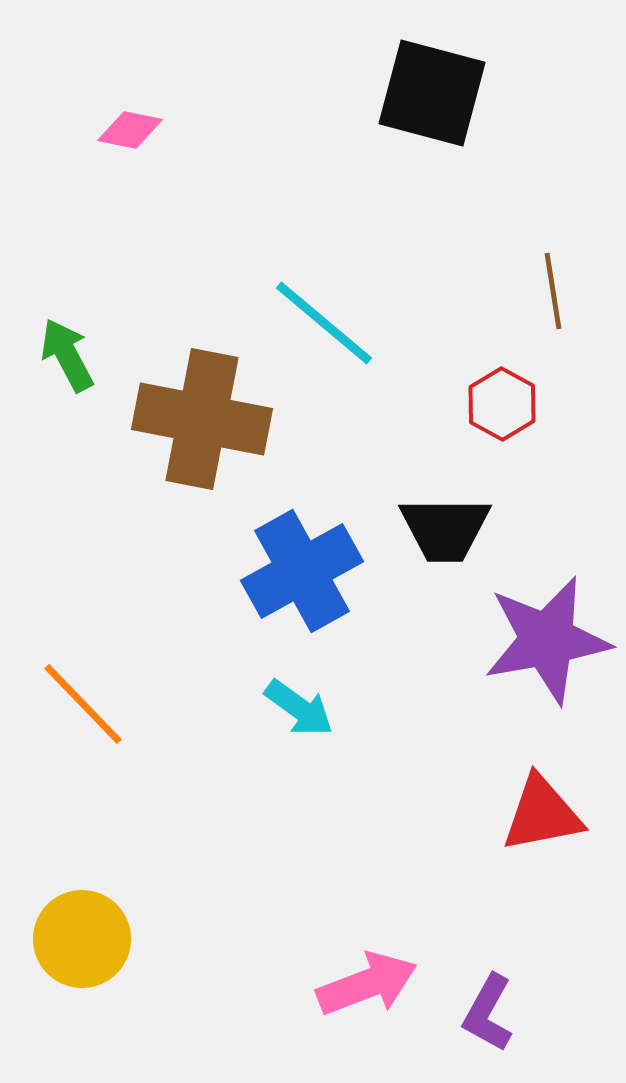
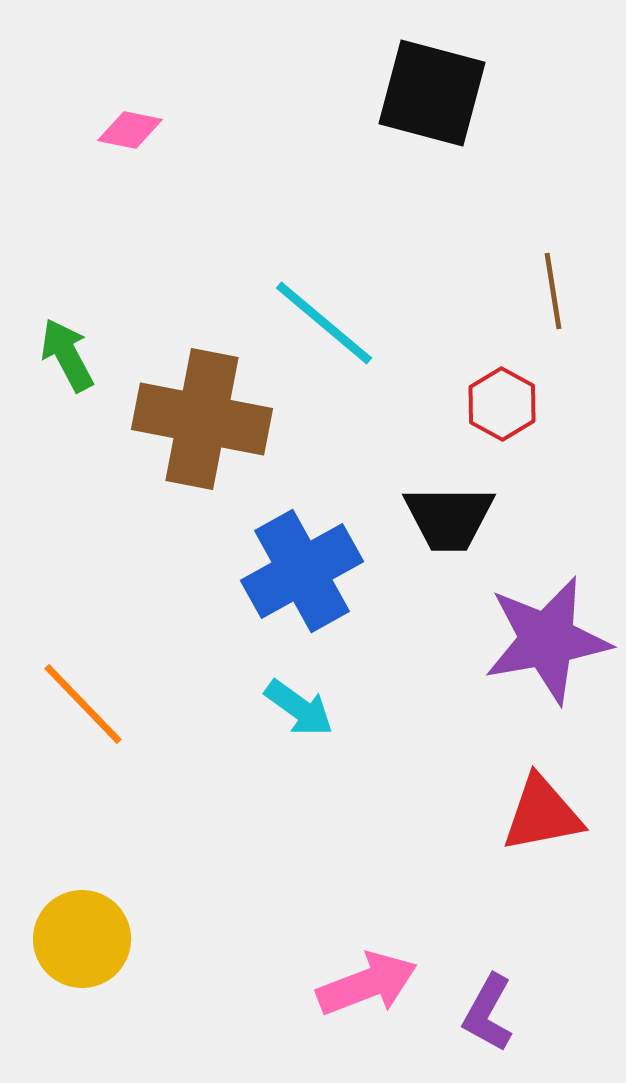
black trapezoid: moved 4 px right, 11 px up
